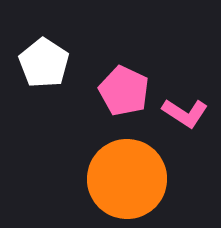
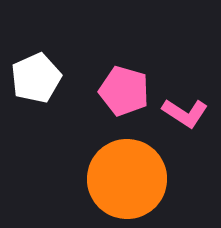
white pentagon: moved 8 px left, 15 px down; rotated 15 degrees clockwise
pink pentagon: rotated 9 degrees counterclockwise
